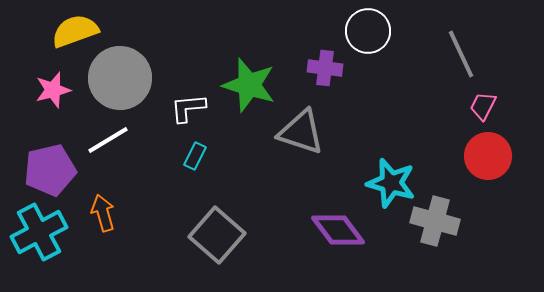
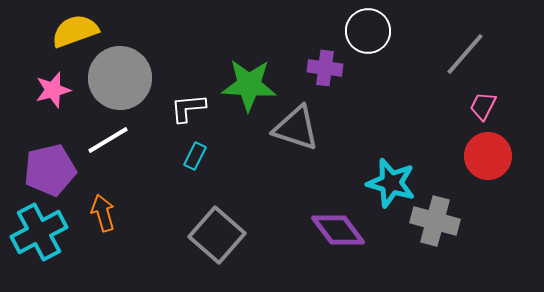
gray line: moved 4 px right; rotated 66 degrees clockwise
green star: rotated 14 degrees counterclockwise
gray triangle: moved 5 px left, 4 px up
